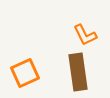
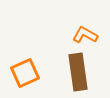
orange L-shape: rotated 145 degrees clockwise
